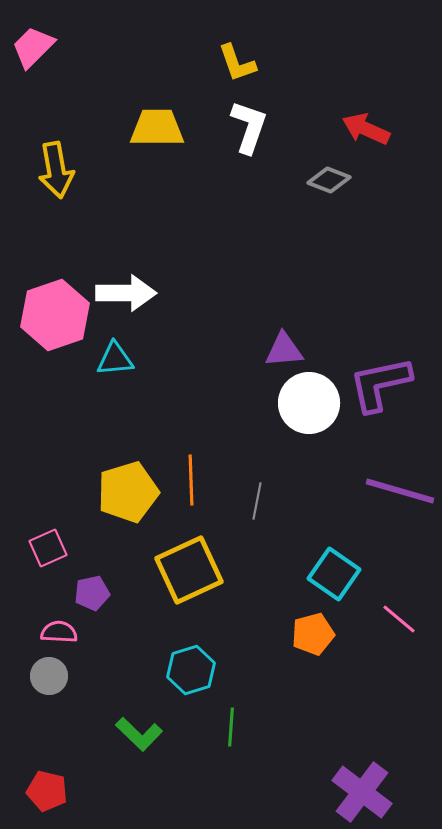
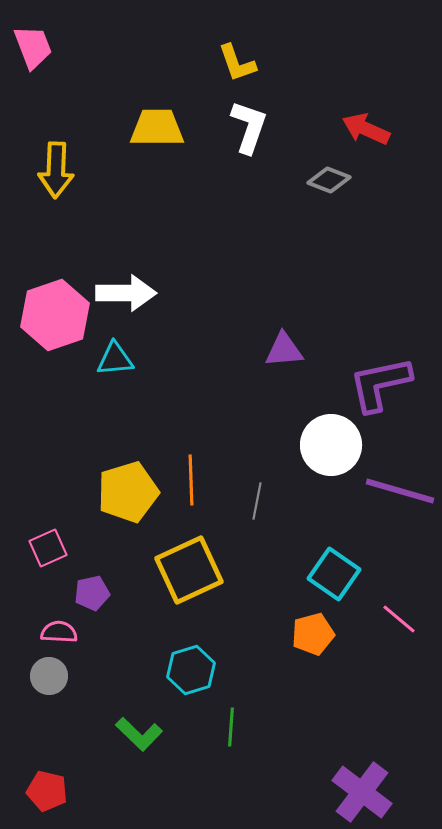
pink trapezoid: rotated 114 degrees clockwise
yellow arrow: rotated 12 degrees clockwise
white circle: moved 22 px right, 42 px down
